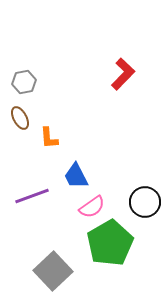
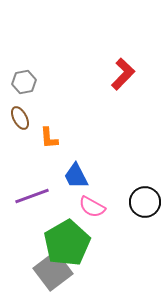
pink semicircle: rotated 64 degrees clockwise
green pentagon: moved 43 px left
gray square: rotated 6 degrees clockwise
